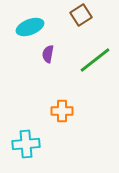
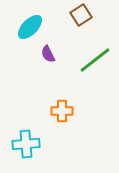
cyan ellipse: rotated 24 degrees counterclockwise
purple semicircle: rotated 36 degrees counterclockwise
